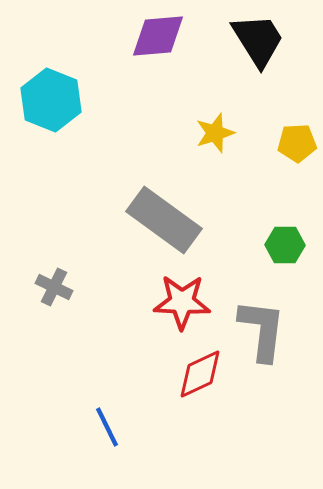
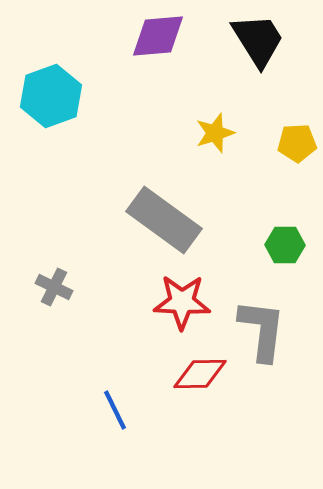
cyan hexagon: moved 4 px up; rotated 18 degrees clockwise
red diamond: rotated 24 degrees clockwise
blue line: moved 8 px right, 17 px up
